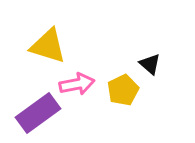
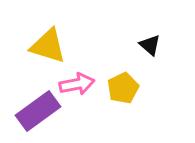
black triangle: moved 19 px up
yellow pentagon: moved 2 px up
purple rectangle: moved 2 px up
